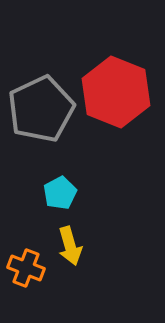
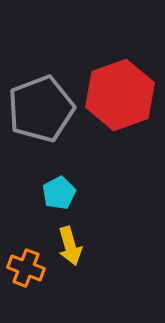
red hexagon: moved 4 px right, 3 px down; rotated 18 degrees clockwise
gray pentagon: rotated 4 degrees clockwise
cyan pentagon: moved 1 px left
